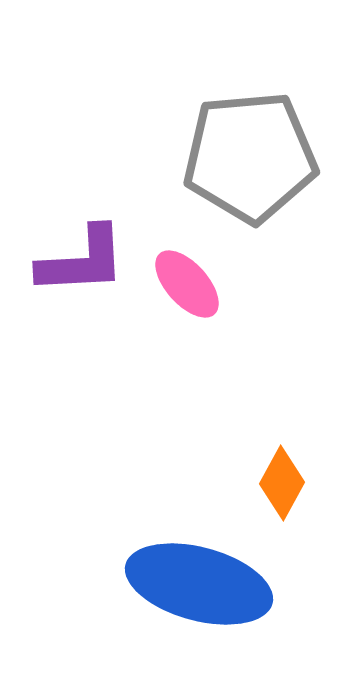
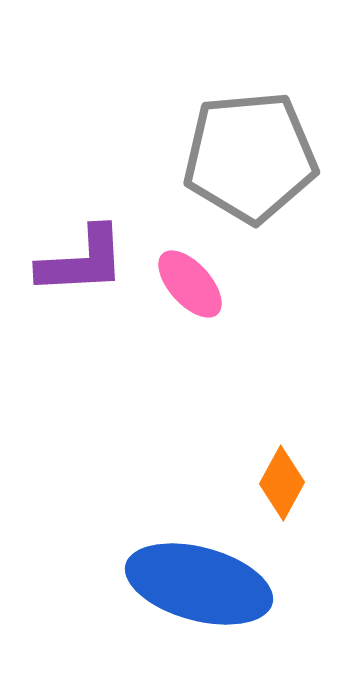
pink ellipse: moved 3 px right
